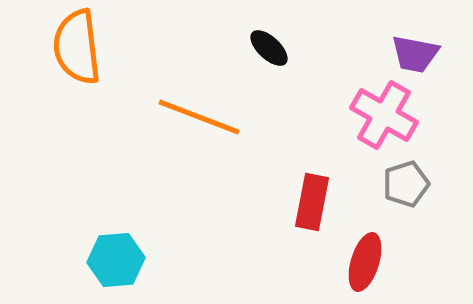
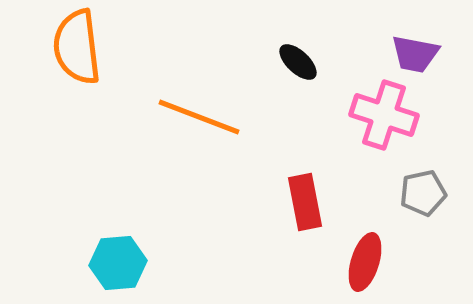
black ellipse: moved 29 px right, 14 px down
pink cross: rotated 12 degrees counterclockwise
gray pentagon: moved 17 px right, 9 px down; rotated 6 degrees clockwise
red rectangle: moved 7 px left; rotated 22 degrees counterclockwise
cyan hexagon: moved 2 px right, 3 px down
